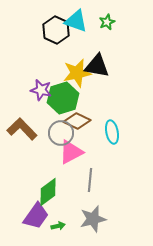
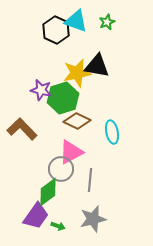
gray circle: moved 36 px down
green arrow: rotated 32 degrees clockwise
